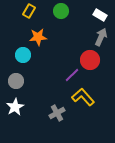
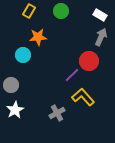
red circle: moved 1 px left, 1 px down
gray circle: moved 5 px left, 4 px down
white star: moved 3 px down
